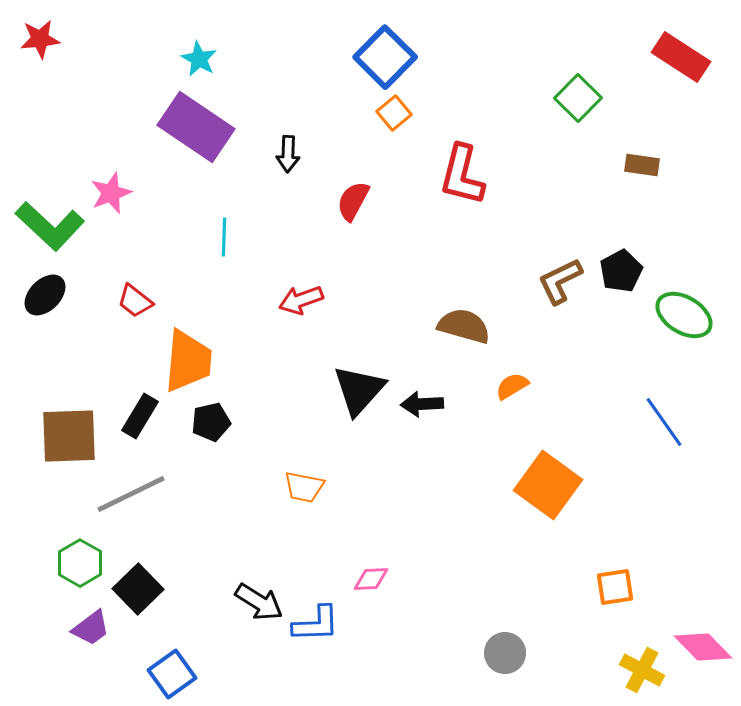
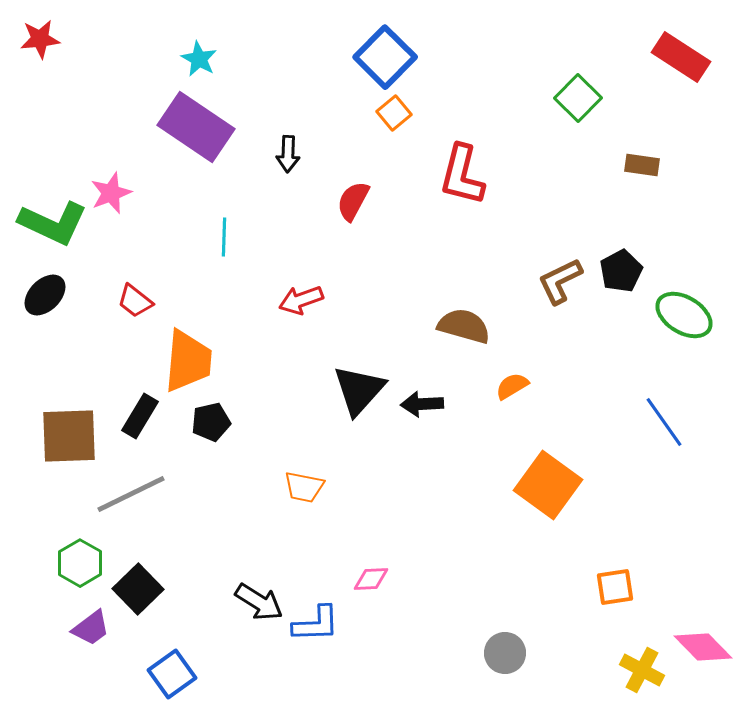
green L-shape at (50, 226): moved 3 px right, 3 px up; rotated 18 degrees counterclockwise
